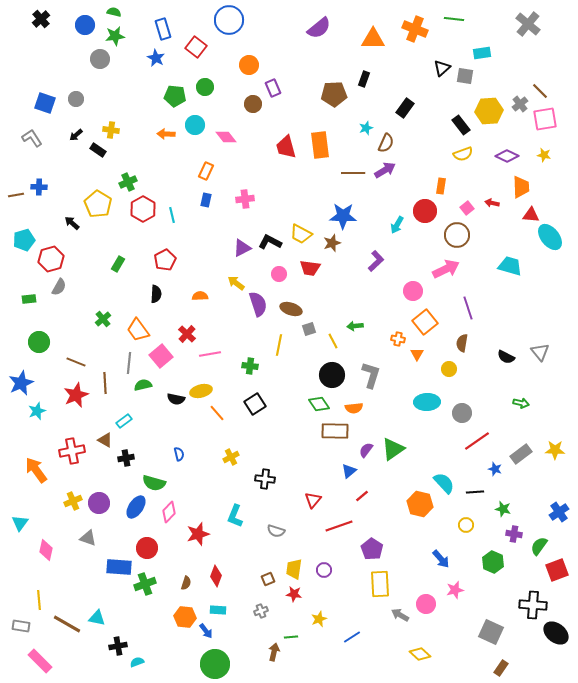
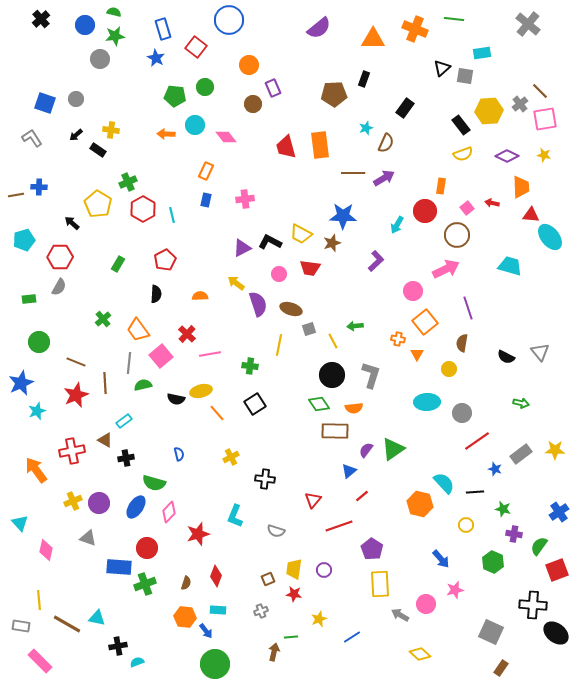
purple arrow at (385, 170): moved 1 px left, 8 px down
red hexagon at (51, 259): moved 9 px right, 2 px up; rotated 15 degrees clockwise
cyan triangle at (20, 523): rotated 18 degrees counterclockwise
